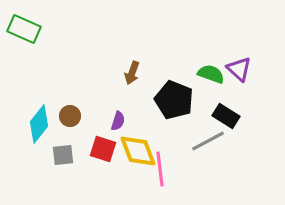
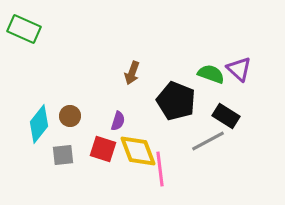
black pentagon: moved 2 px right, 1 px down
